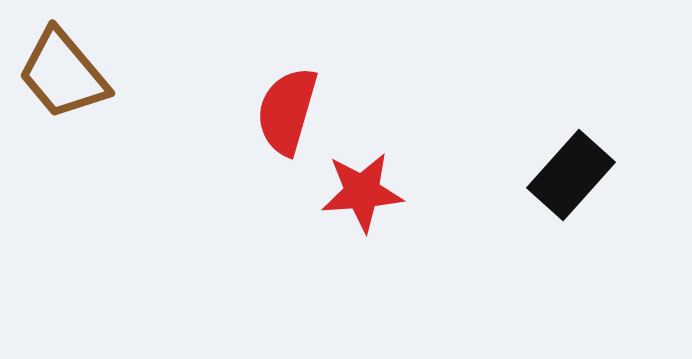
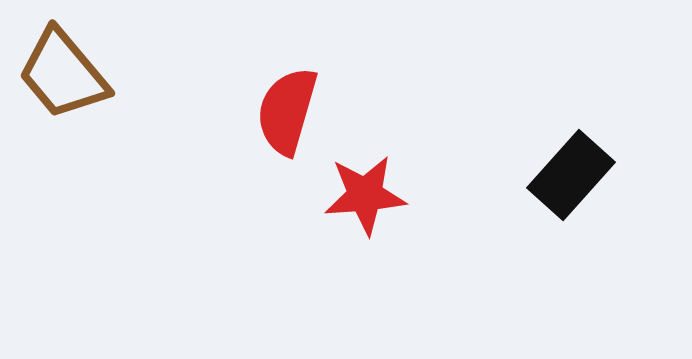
red star: moved 3 px right, 3 px down
